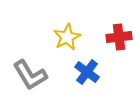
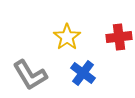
yellow star: rotated 8 degrees counterclockwise
blue cross: moved 4 px left, 1 px down
